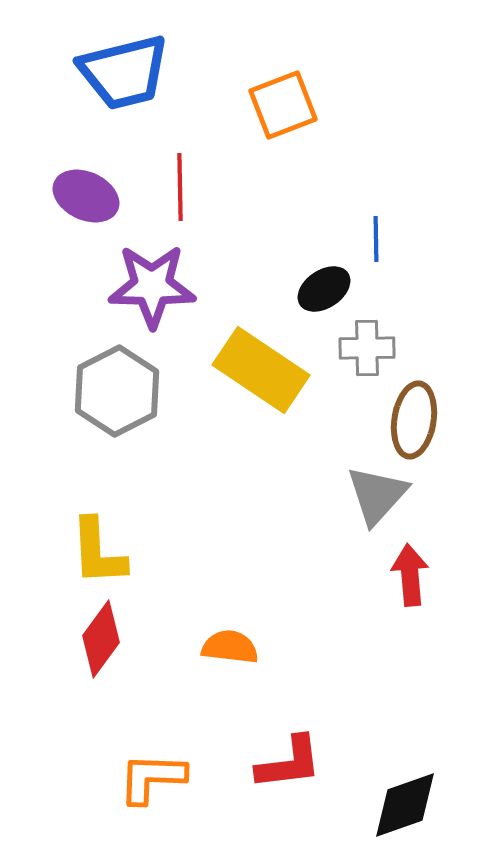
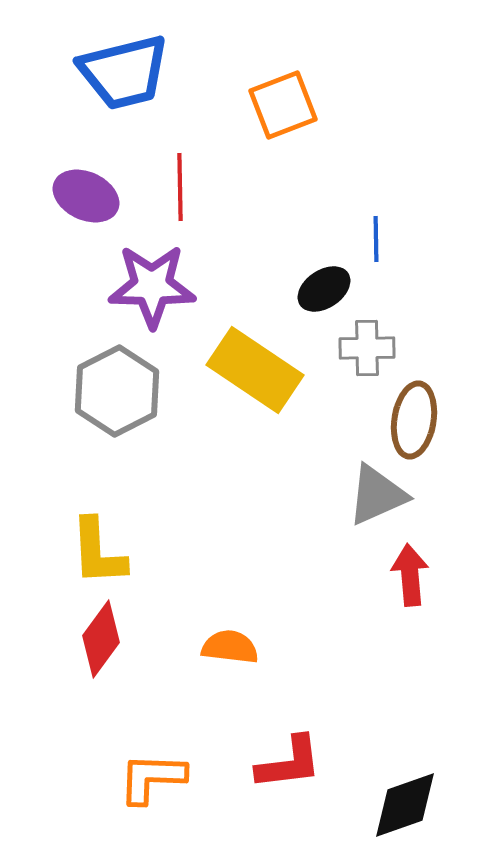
yellow rectangle: moved 6 px left
gray triangle: rotated 24 degrees clockwise
